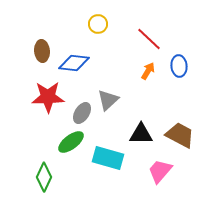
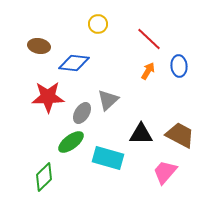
brown ellipse: moved 3 px left, 5 px up; rotated 75 degrees counterclockwise
pink trapezoid: moved 5 px right, 1 px down
green diamond: rotated 20 degrees clockwise
